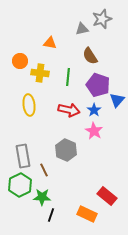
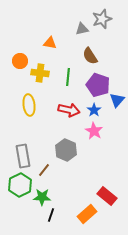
brown line: rotated 64 degrees clockwise
orange rectangle: rotated 66 degrees counterclockwise
